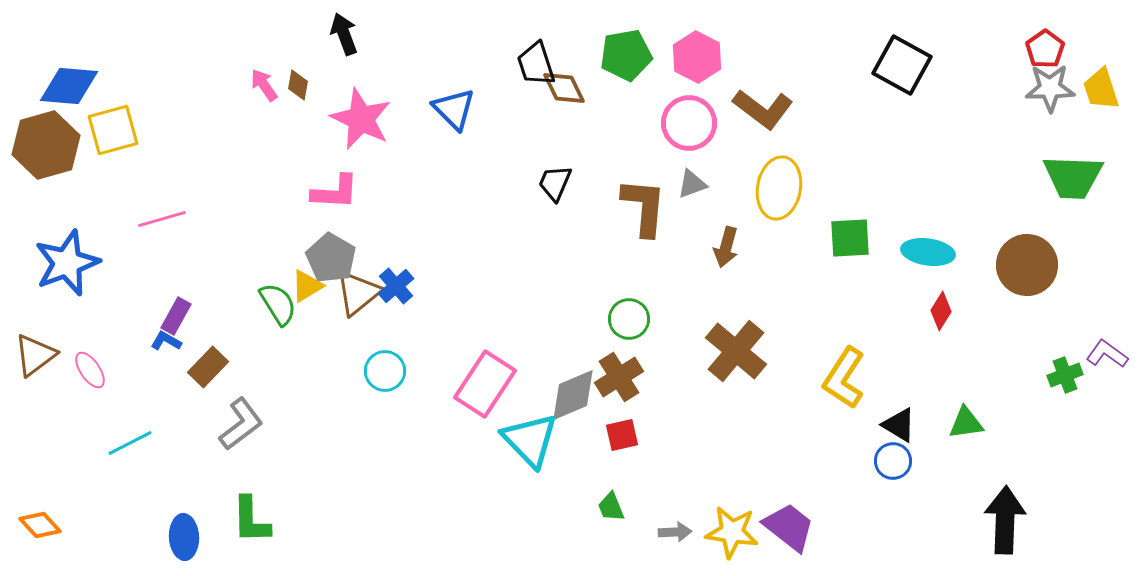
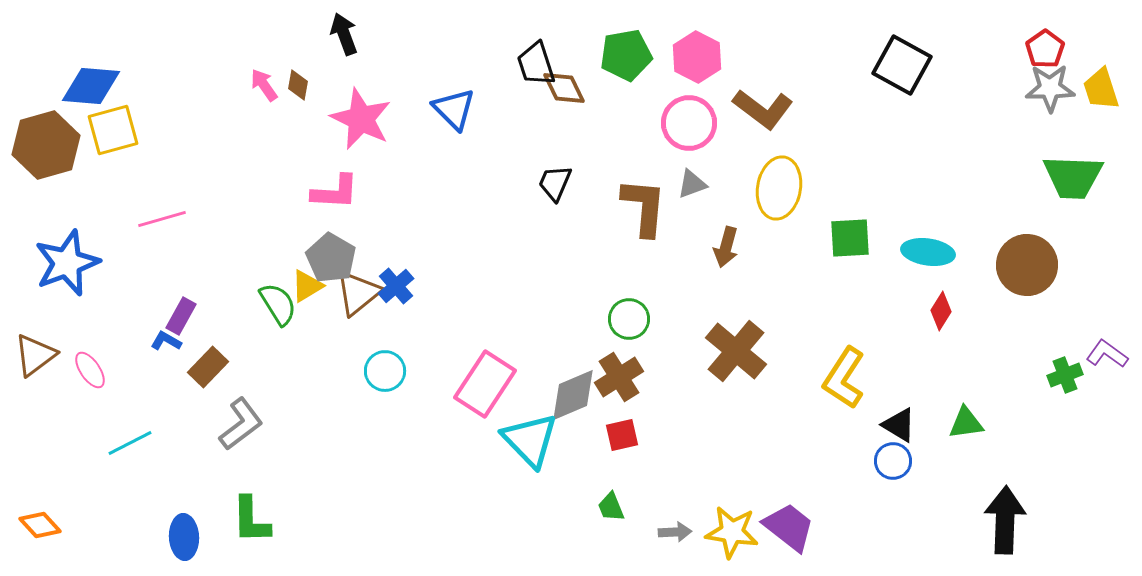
blue diamond at (69, 86): moved 22 px right
purple rectangle at (176, 316): moved 5 px right
